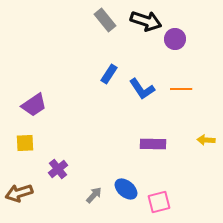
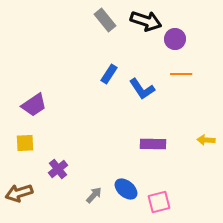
orange line: moved 15 px up
